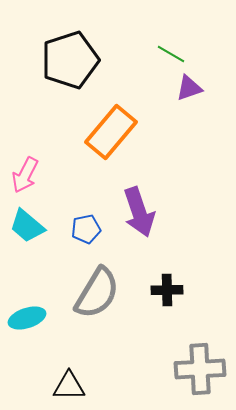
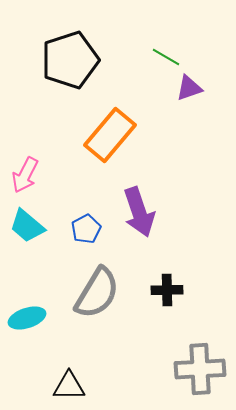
green line: moved 5 px left, 3 px down
orange rectangle: moved 1 px left, 3 px down
blue pentagon: rotated 16 degrees counterclockwise
